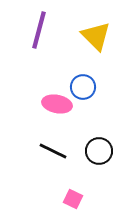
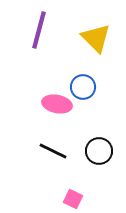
yellow triangle: moved 2 px down
